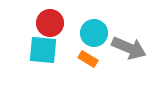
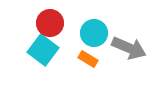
cyan square: rotated 32 degrees clockwise
